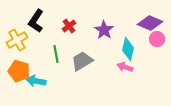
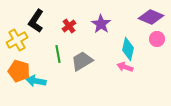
purple diamond: moved 1 px right, 6 px up
purple star: moved 3 px left, 6 px up
green line: moved 2 px right
